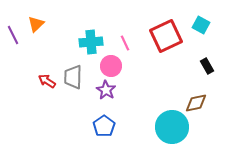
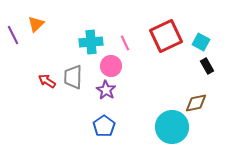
cyan square: moved 17 px down
